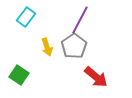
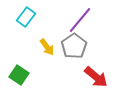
purple line: rotated 12 degrees clockwise
yellow arrow: rotated 18 degrees counterclockwise
